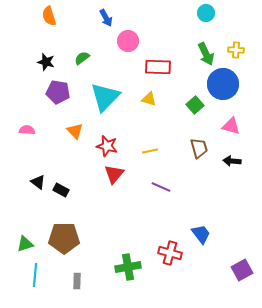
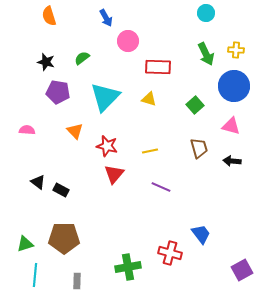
blue circle: moved 11 px right, 2 px down
